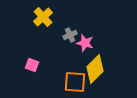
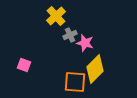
yellow cross: moved 13 px right, 1 px up
pink square: moved 8 px left
